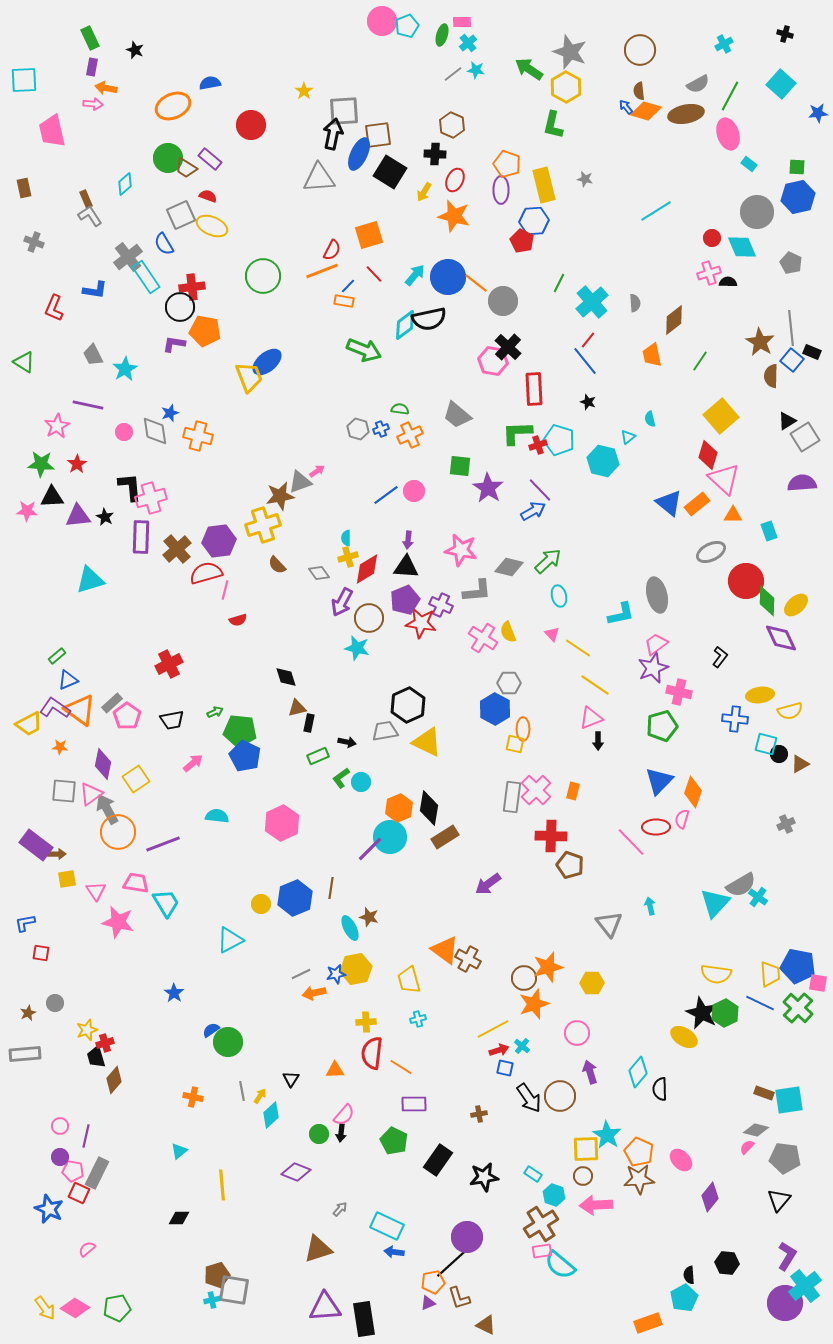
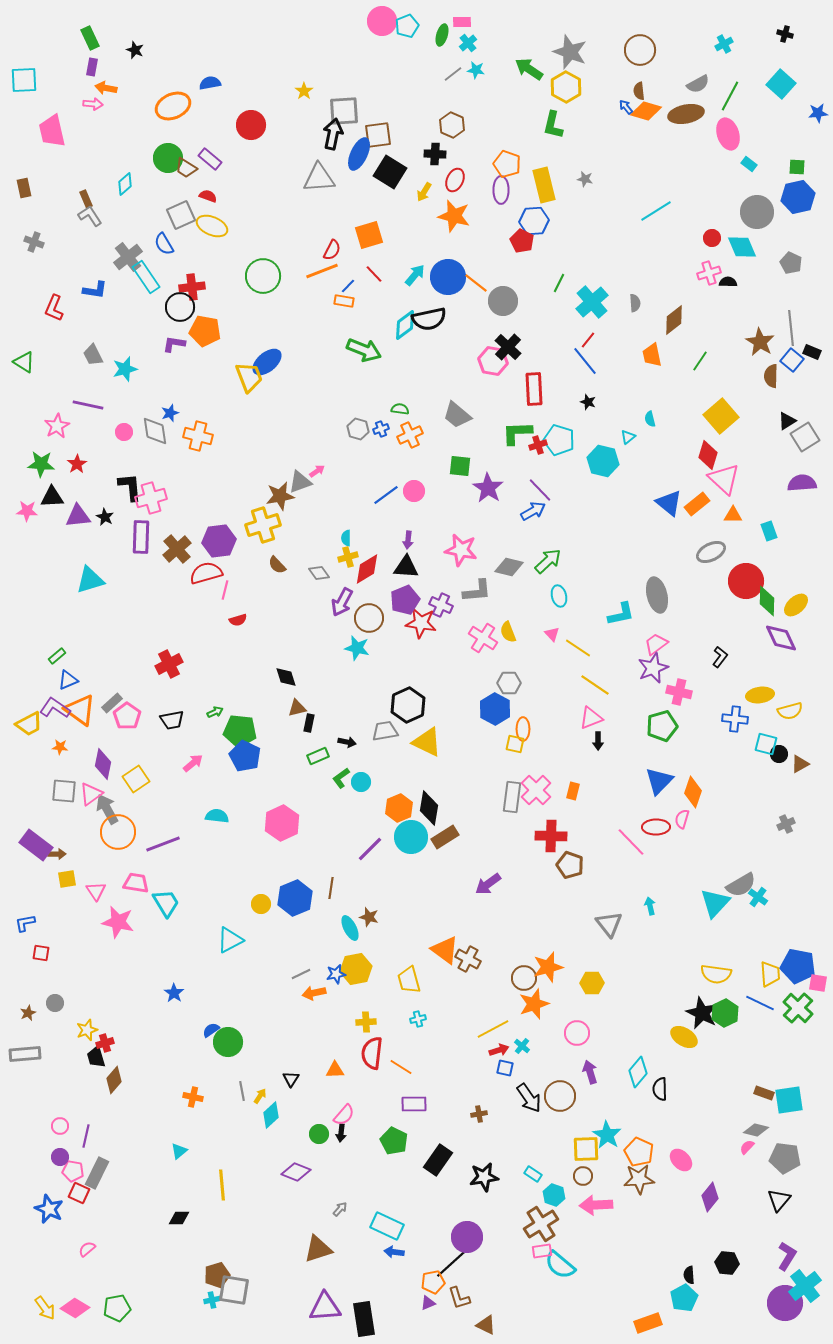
cyan star at (125, 369): rotated 15 degrees clockwise
cyan circle at (390, 837): moved 21 px right
